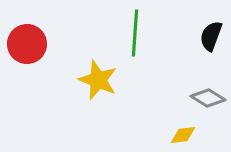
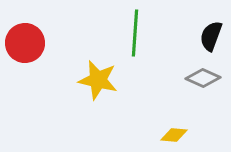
red circle: moved 2 px left, 1 px up
yellow star: rotated 9 degrees counterclockwise
gray diamond: moved 5 px left, 20 px up; rotated 8 degrees counterclockwise
yellow diamond: moved 9 px left; rotated 12 degrees clockwise
